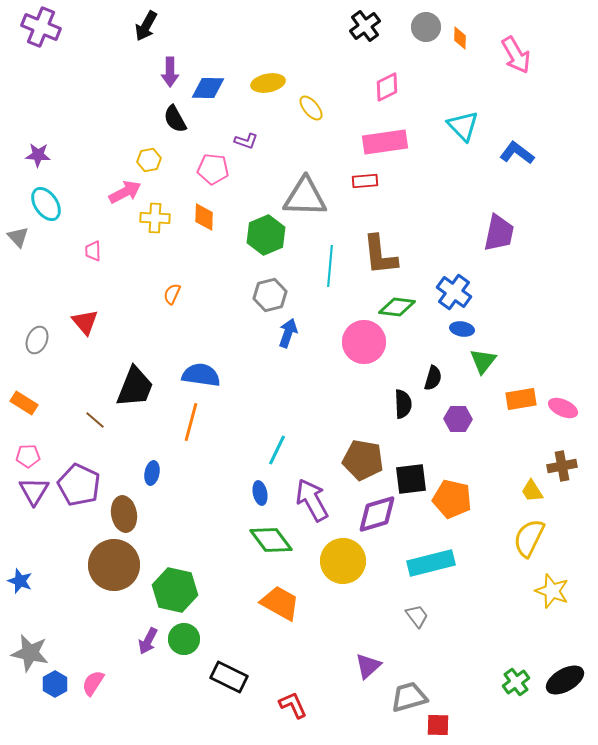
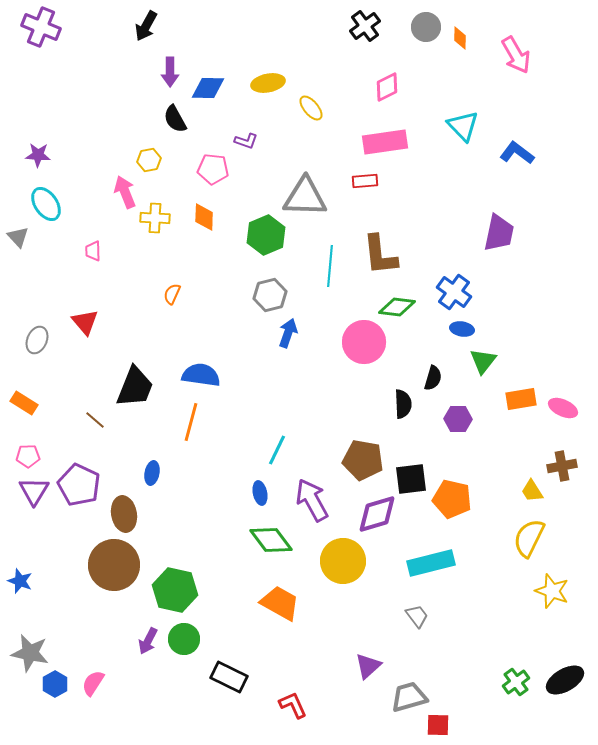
pink arrow at (125, 192): rotated 84 degrees counterclockwise
